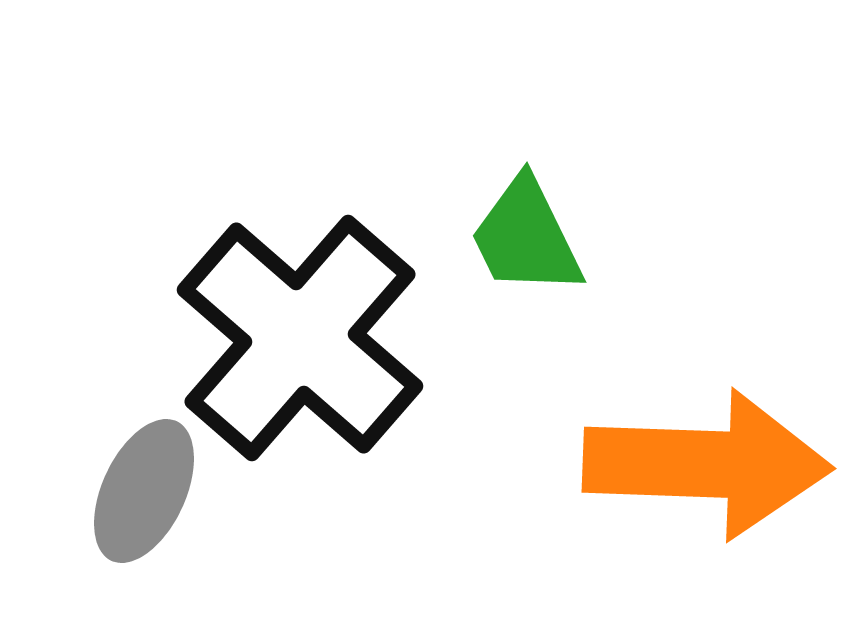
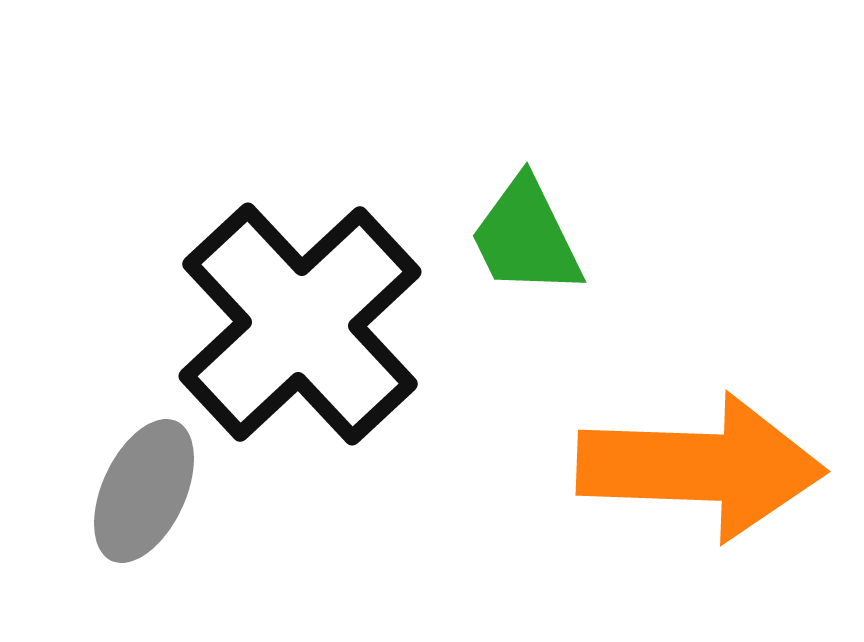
black cross: moved 14 px up; rotated 6 degrees clockwise
orange arrow: moved 6 px left, 3 px down
